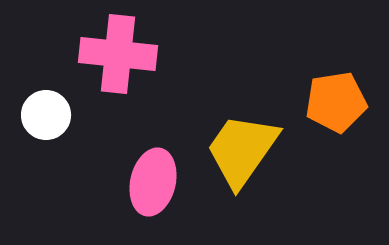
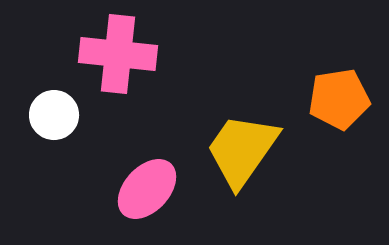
orange pentagon: moved 3 px right, 3 px up
white circle: moved 8 px right
pink ellipse: moved 6 px left, 7 px down; rotated 30 degrees clockwise
